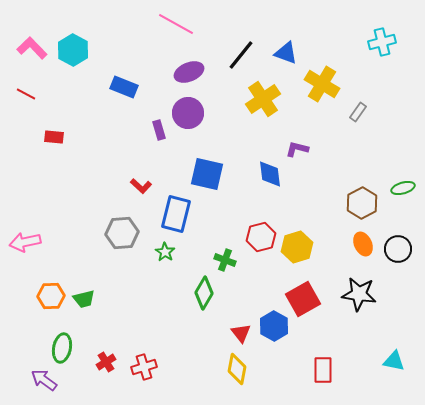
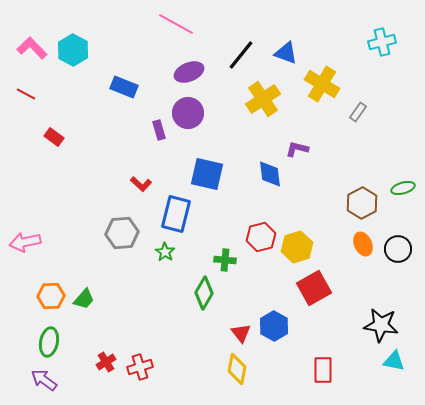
red rectangle at (54, 137): rotated 30 degrees clockwise
red L-shape at (141, 186): moved 2 px up
green cross at (225, 260): rotated 15 degrees counterclockwise
black star at (359, 294): moved 22 px right, 31 px down
green trapezoid at (84, 299): rotated 35 degrees counterclockwise
red square at (303, 299): moved 11 px right, 11 px up
green ellipse at (62, 348): moved 13 px left, 6 px up
red cross at (144, 367): moved 4 px left
